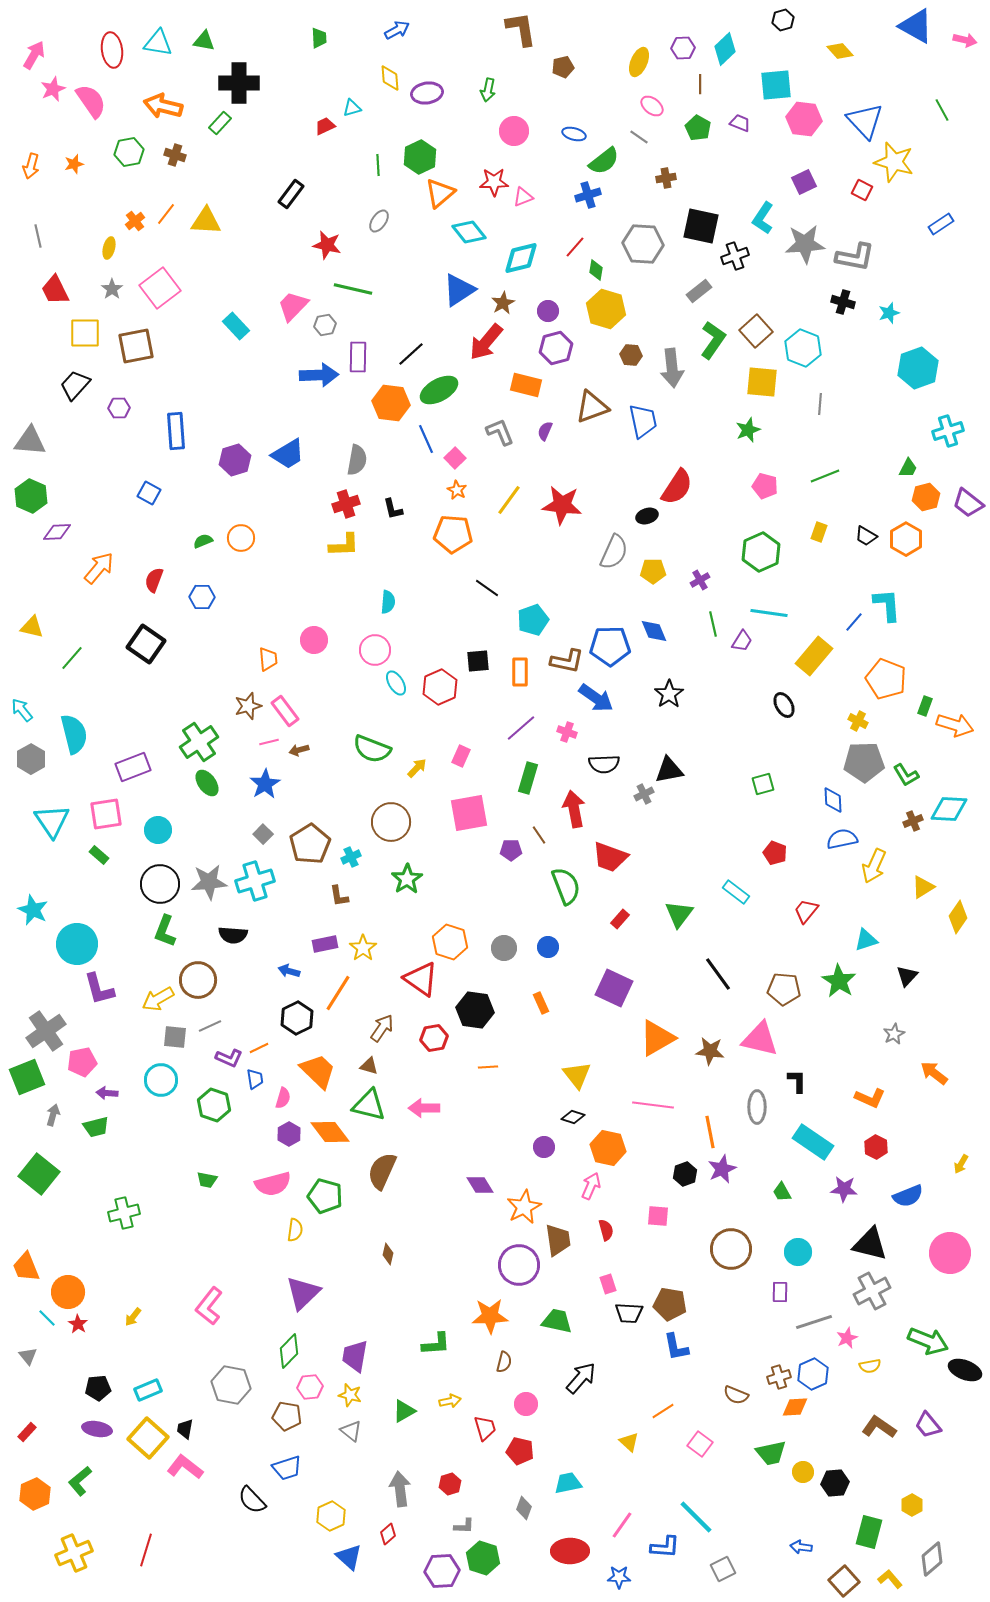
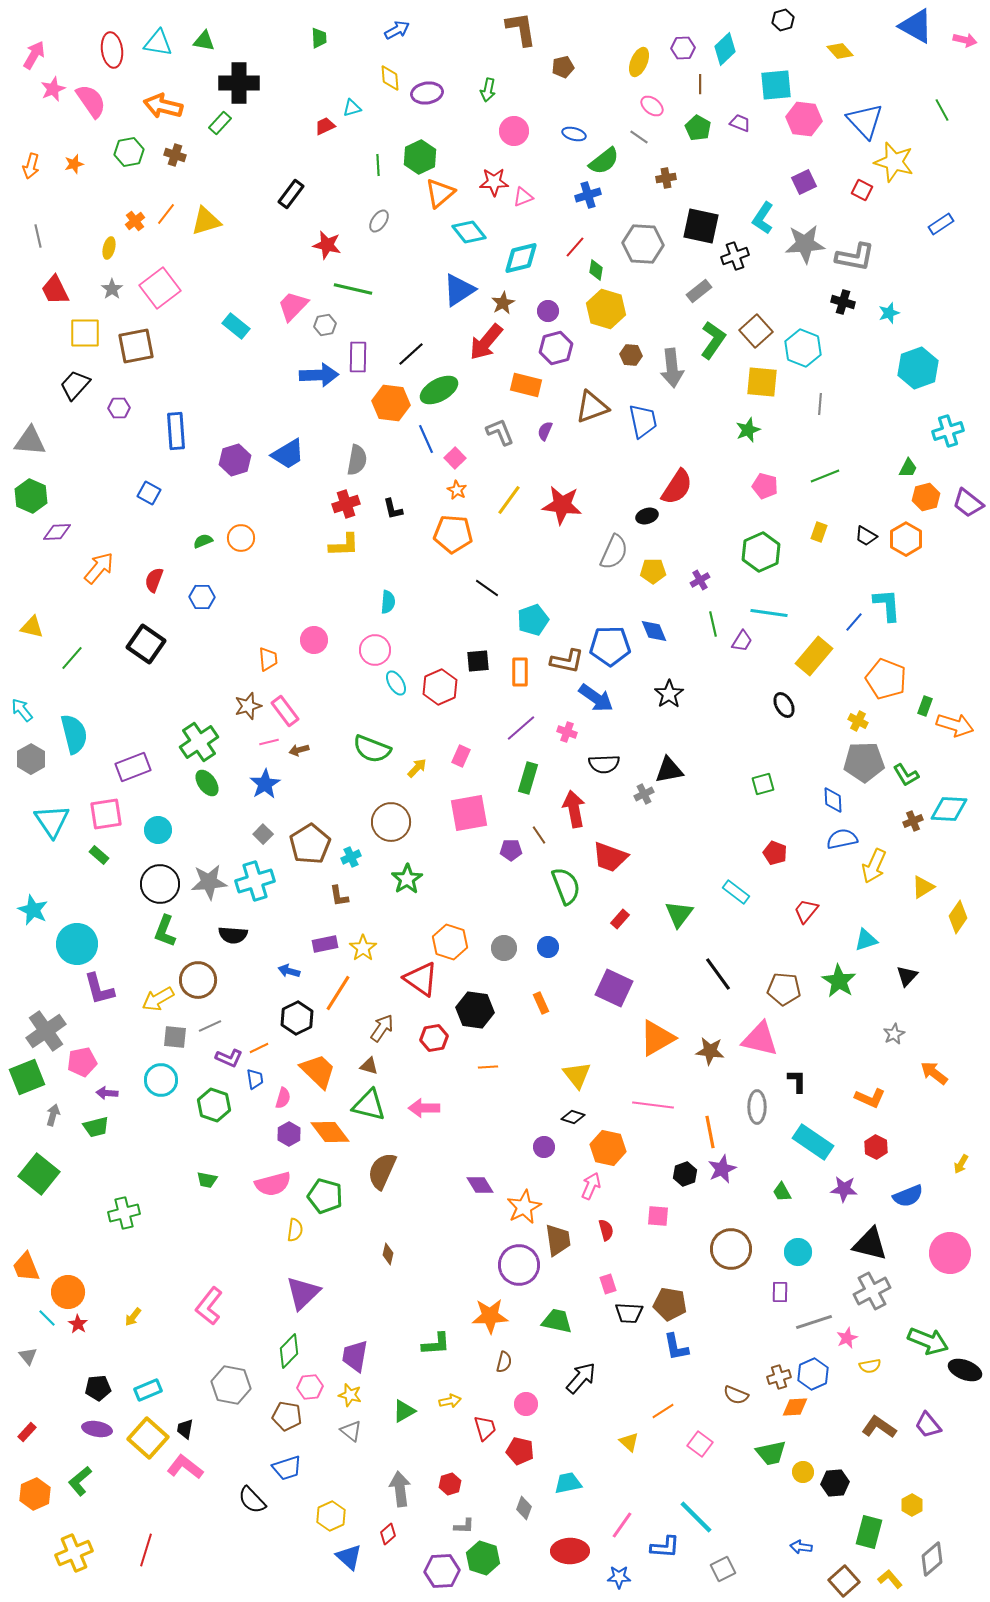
yellow triangle at (206, 221): rotated 20 degrees counterclockwise
cyan rectangle at (236, 326): rotated 8 degrees counterclockwise
